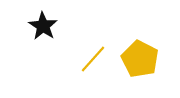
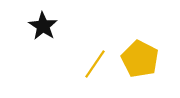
yellow line: moved 2 px right, 5 px down; rotated 8 degrees counterclockwise
